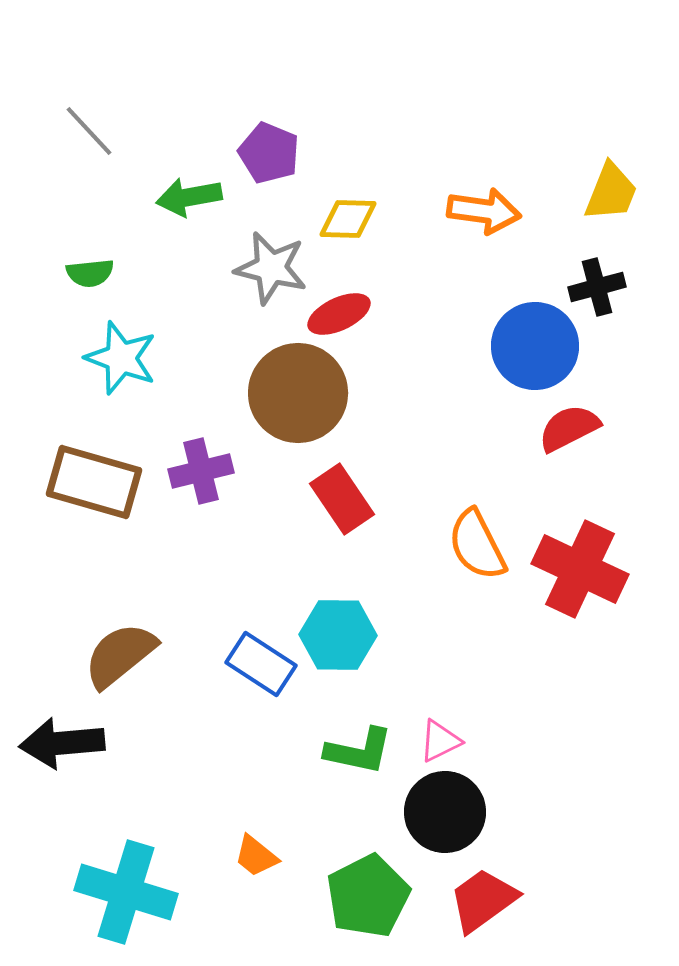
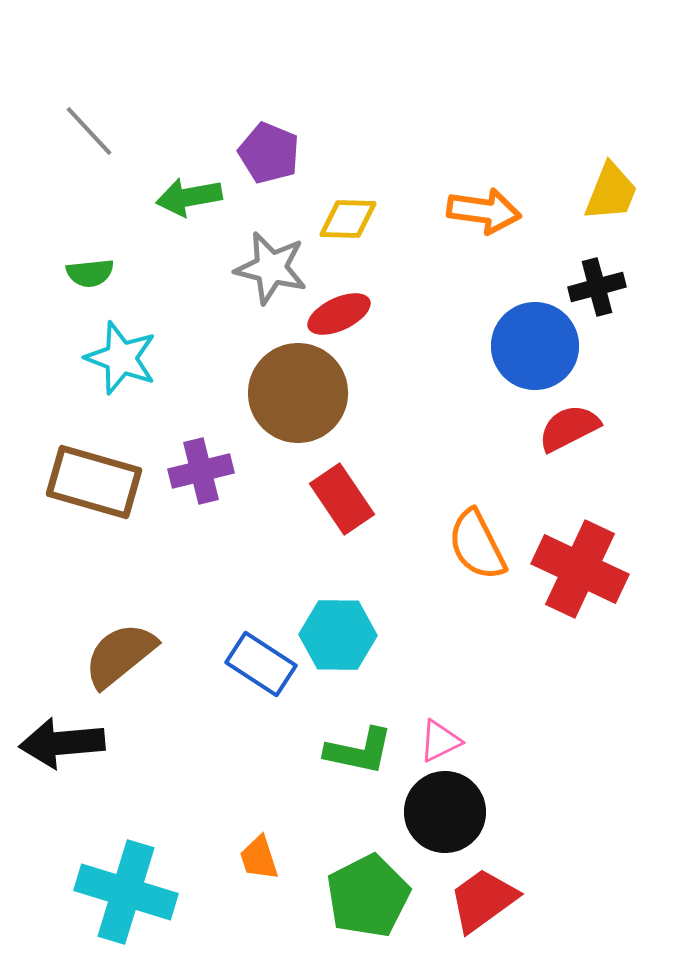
orange trapezoid: moved 3 px right, 2 px down; rotated 33 degrees clockwise
